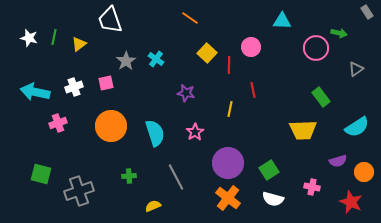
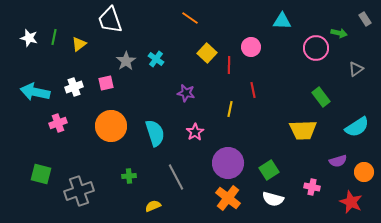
gray rectangle at (367, 12): moved 2 px left, 7 px down
